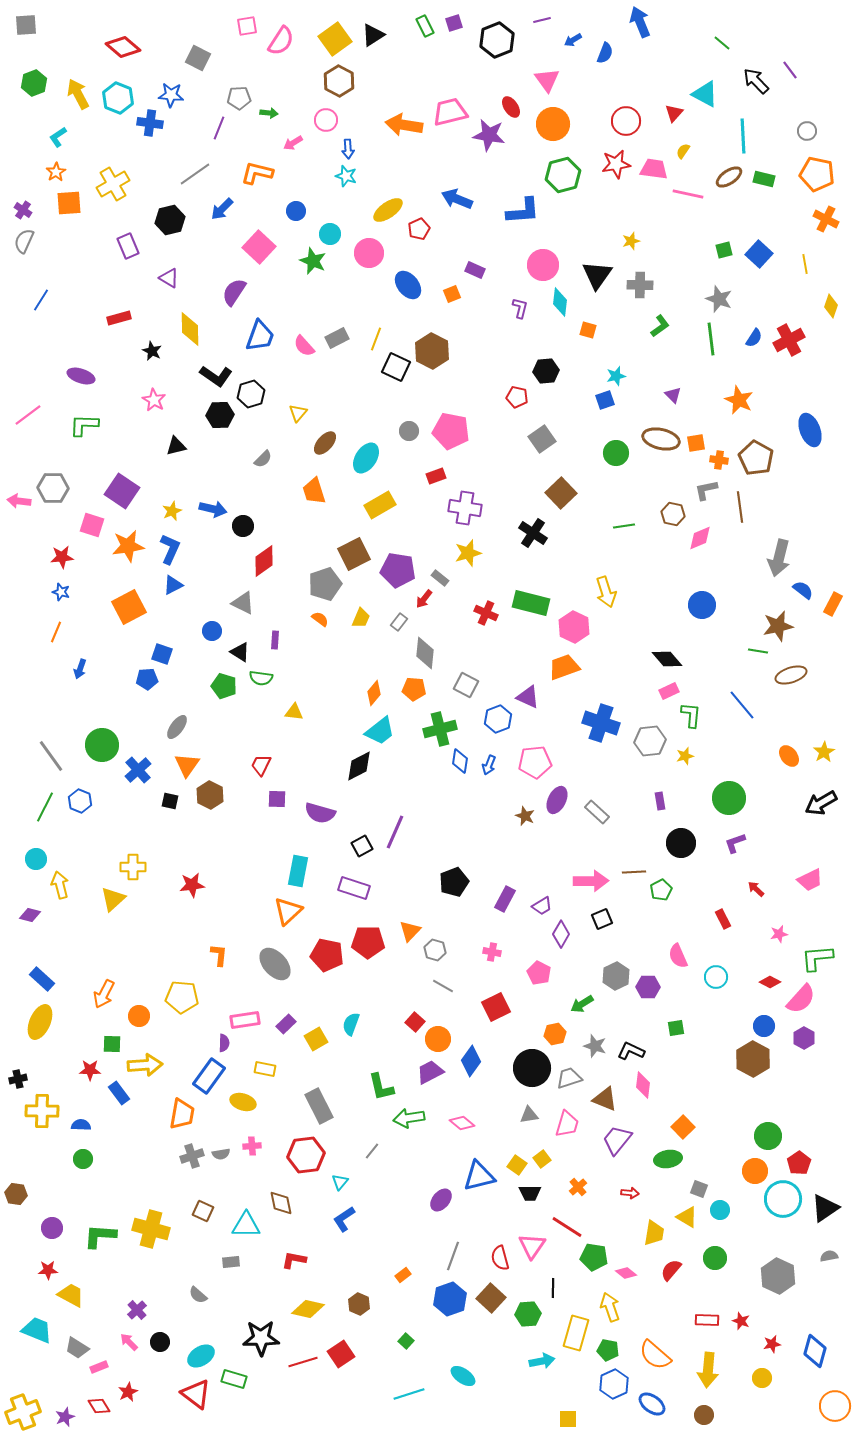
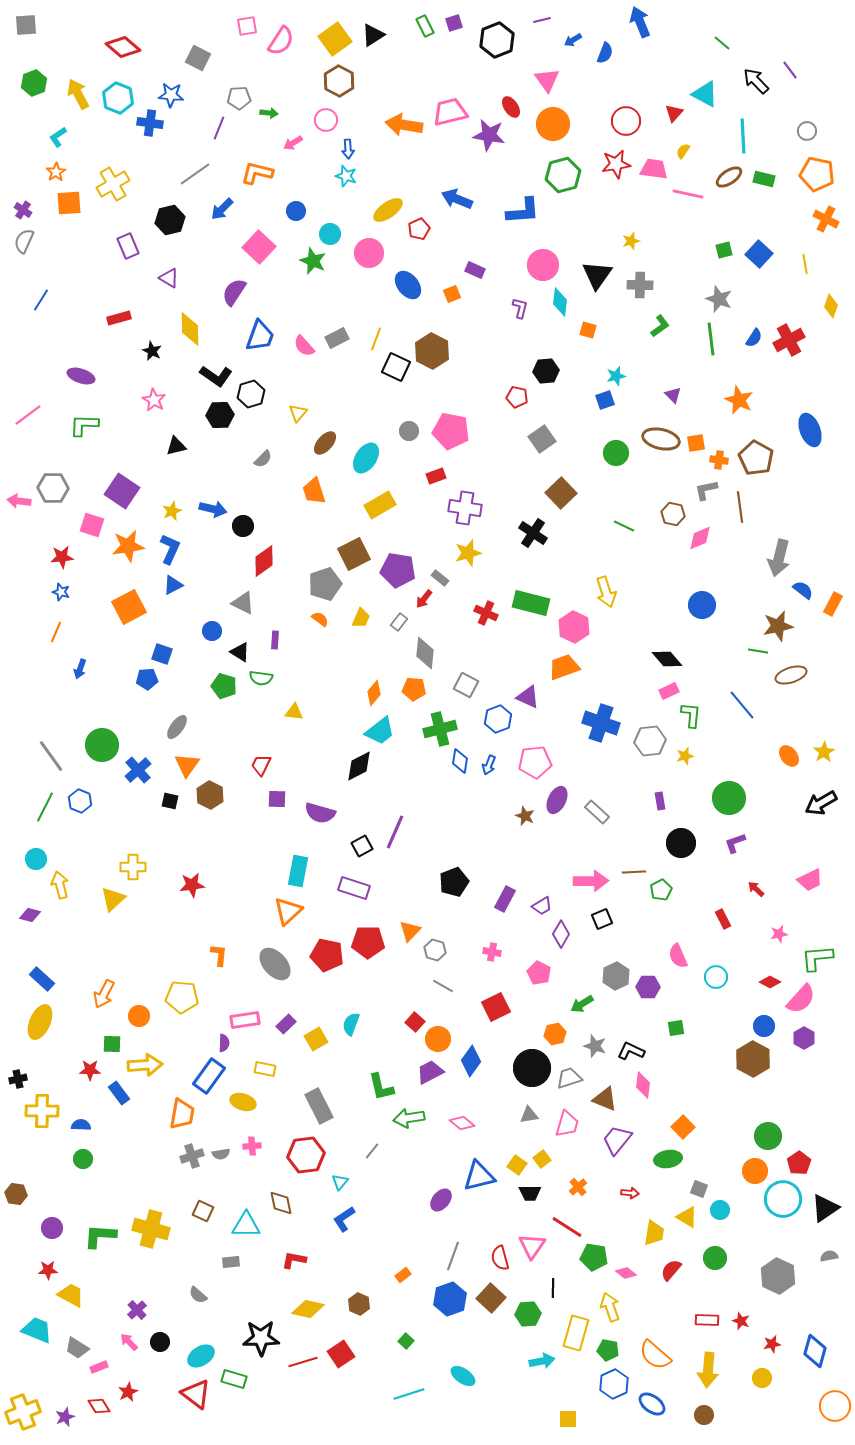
green line at (624, 526): rotated 35 degrees clockwise
